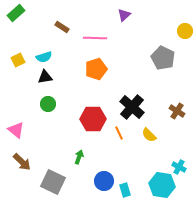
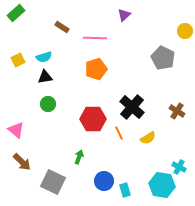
yellow semicircle: moved 1 px left, 3 px down; rotated 77 degrees counterclockwise
